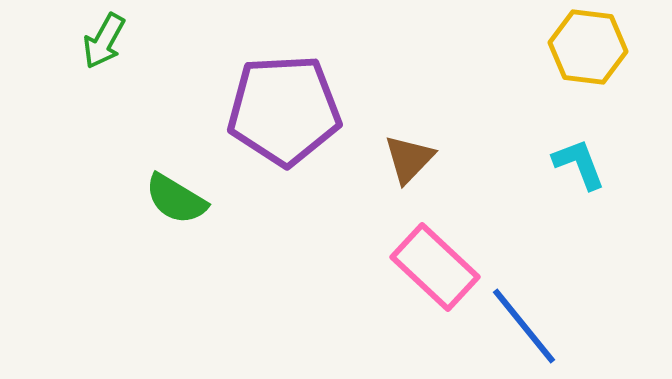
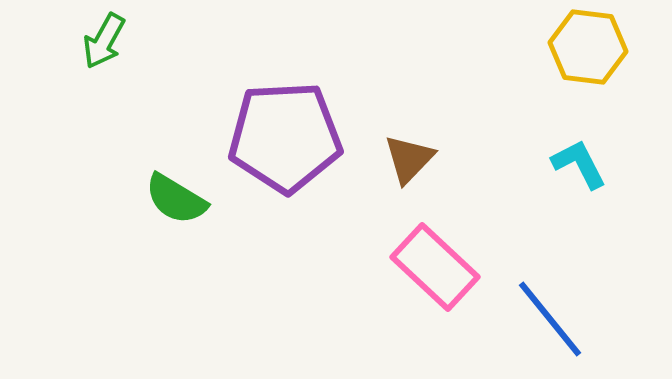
purple pentagon: moved 1 px right, 27 px down
cyan L-shape: rotated 6 degrees counterclockwise
blue line: moved 26 px right, 7 px up
